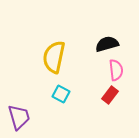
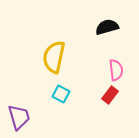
black semicircle: moved 17 px up
